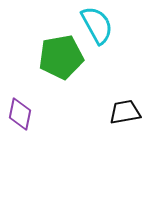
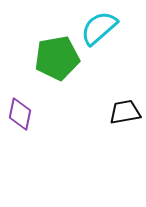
cyan semicircle: moved 2 px right, 3 px down; rotated 102 degrees counterclockwise
green pentagon: moved 4 px left, 1 px down
